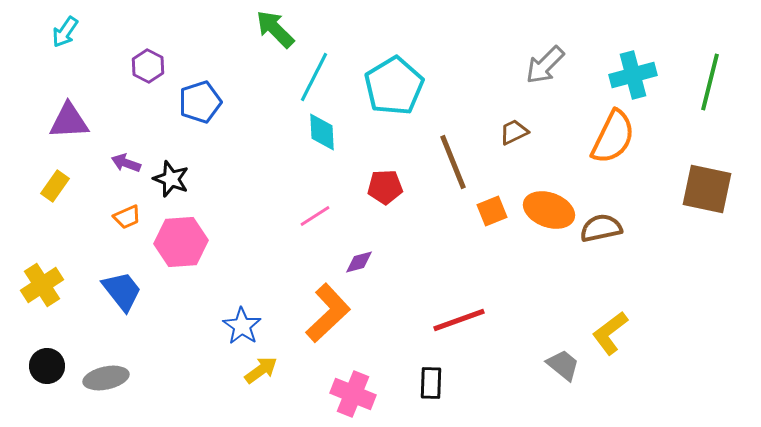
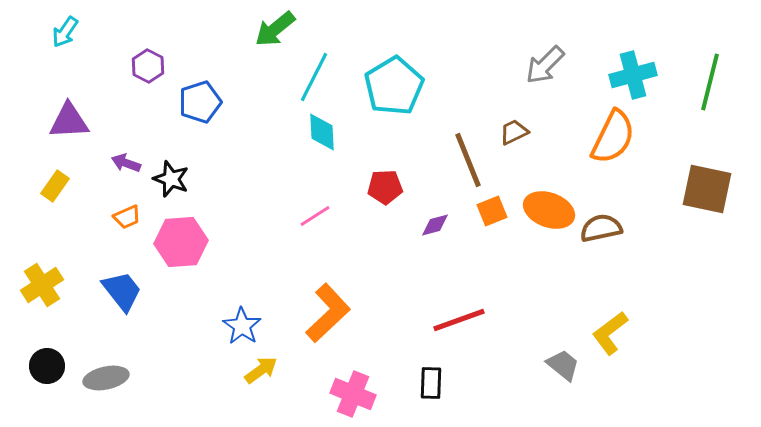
green arrow: rotated 84 degrees counterclockwise
brown line: moved 15 px right, 2 px up
purple diamond: moved 76 px right, 37 px up
